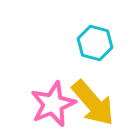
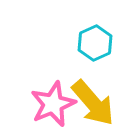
cyan hexagon: rotated 20 degrees clockwise
